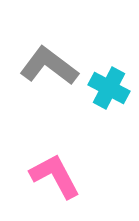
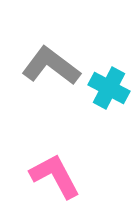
gray L-shape: moved 2 px right
